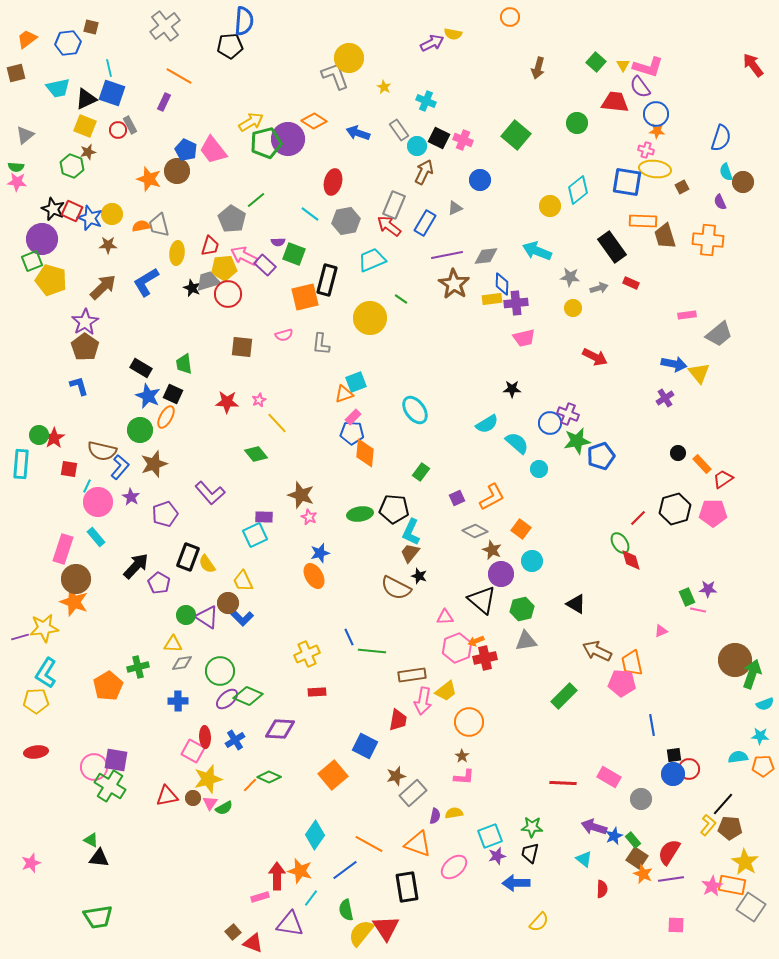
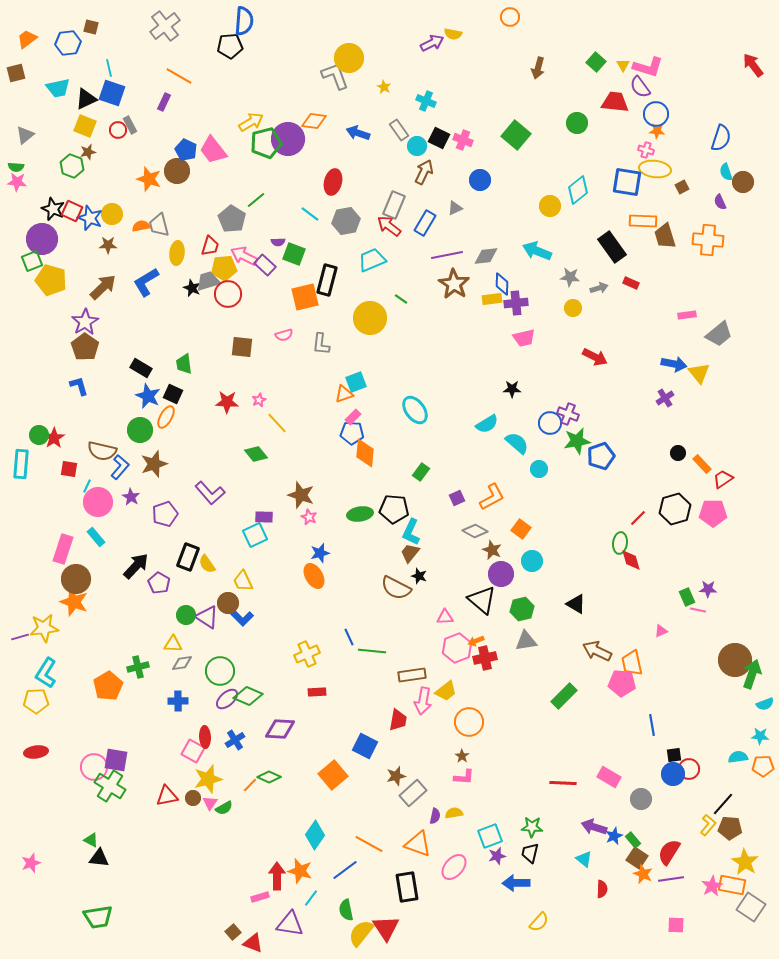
orange diamond at (314, 121): rotated 25 degrees counterclockwise
green ellipse at (620, 543): rotated 40 degrees clockwise
pink ellipse at (454, 867): rotated 8 degrees counterclockwise
